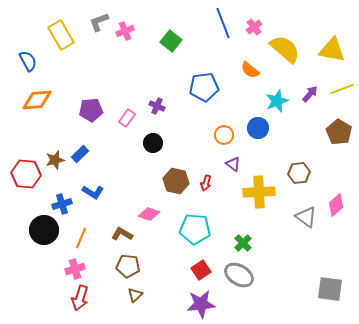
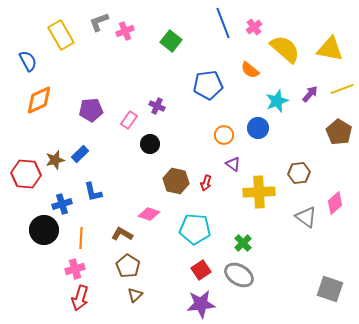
yellow triangle at (332, 50): moved 2 px left, 1 px up
blue pentagon at (204, 87): moved 4 px right, 2 px up
orange diamond at (37, 100): moved 2 px right; rotated 20 degrees counterclockwise
pink rectangle at (127, 118): moved 2 px right, 2 px down
black circle at (153, 143): moved 3 px left, 1 px down
blue L-shape at (93, 192): rotated 45 degrees clockwise
pink diamond at (336, 205): moved 1 px left, 2 px up
orange line at (81, 238): rotated 20 degrees counterclockwise
brown pentagon at (128, 266): rotated 25 degrees clockwise
gray square at (330, 289): rotated 12 degrees clockwise
